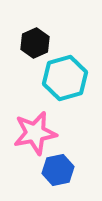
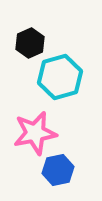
black hexagon: moved 5 px left
cyan hexagon: moved 5 px left, 1 px up
